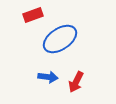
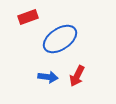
red rectangle: moved 5 px left, 2 px down
red arrow: moved 1 px right, 6 px up
